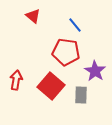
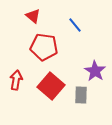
red pentagon: moved 22 px left, 5 px up
